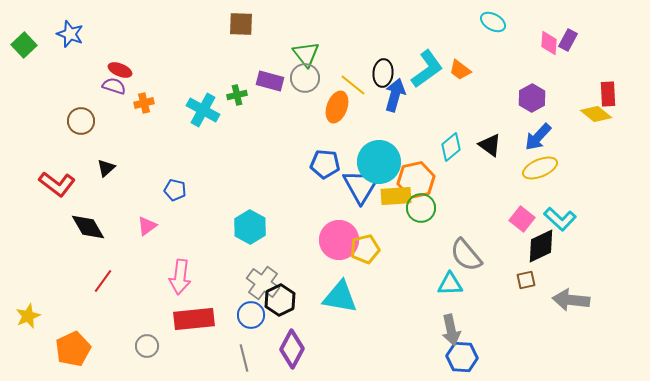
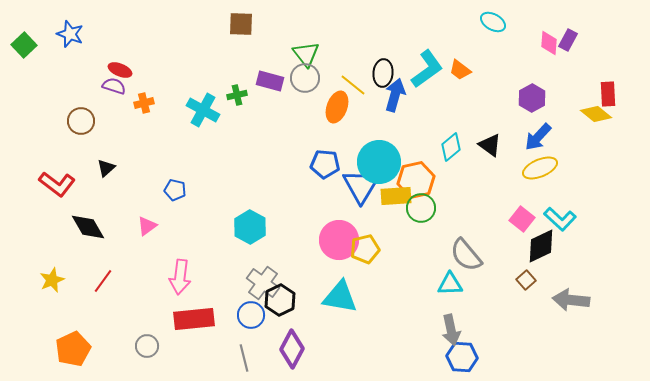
brown square at (526, 280): rotated 30 degrees counterclockwise
yellow star at (28, 316): moved 24 px right, 36 px up
